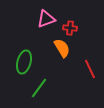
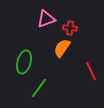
orange semicircle: rotated 114 degrees counterclockwise
red line: moved 1 px right, 2 px down
